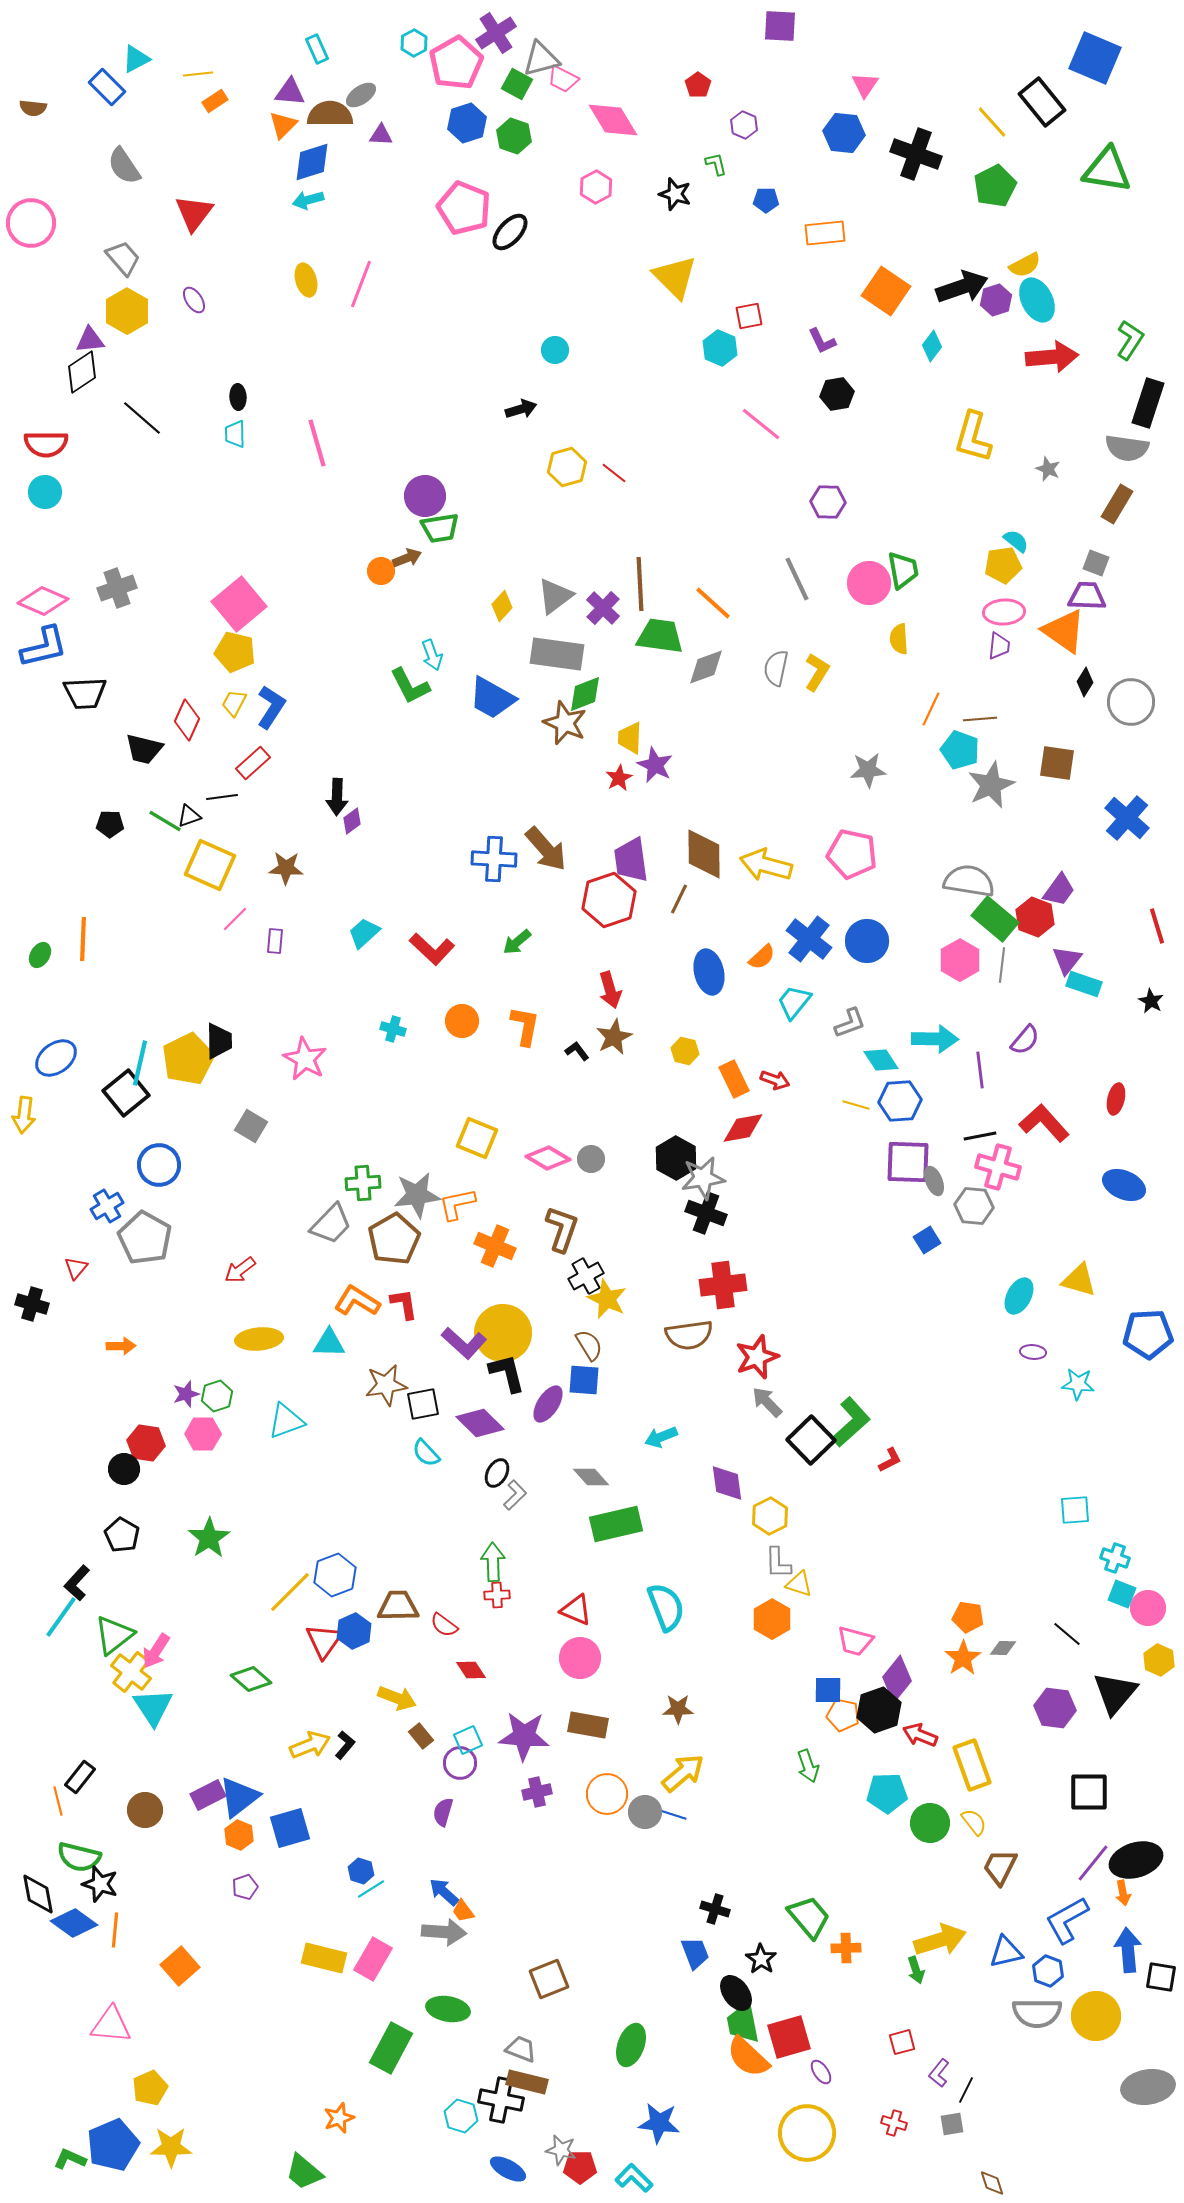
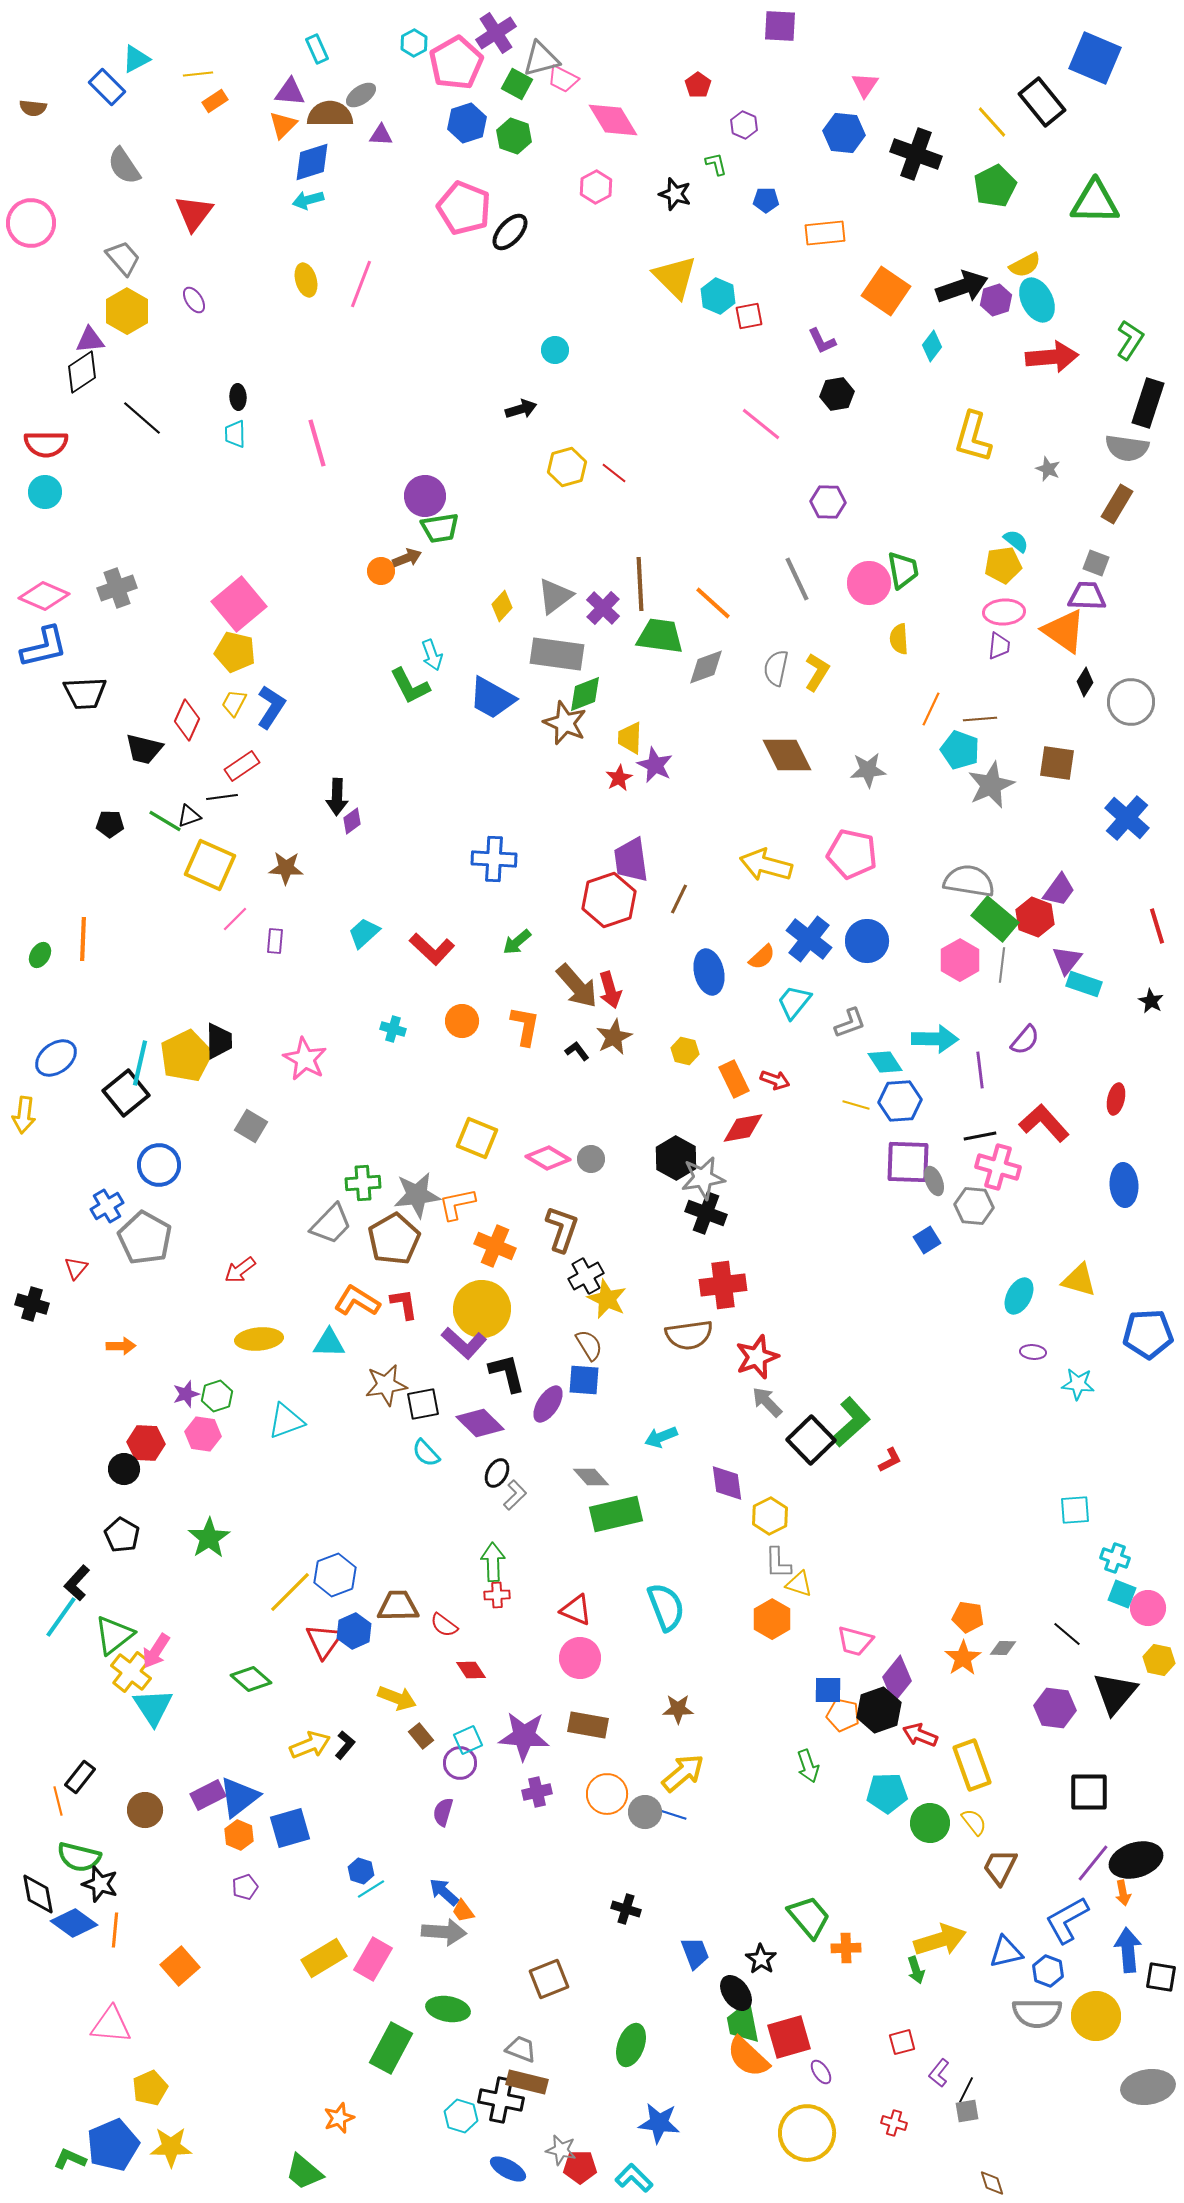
green triangle at (1107, 170): moved 12 px left, 32 px down; rotated 8 degrees counterclockwise
cyan hexagon at (720, 348): moved 2 px left, 52 px up
pink diamond at (43, 601): moved 1 px right, 5 px up
red rectangle at (253, 763): moved 11 px left, 3 px down; rotated 8 degrees clockwise
brown arrow at (546, 849): moved 31 px right, 137 px down
brown diamond at (704, 854): moved 83 px right, 99 px up; rotated 26 degrees counterclockwise
yellow pentagon at (188, 1059): moved 2 px left, 3 px up
cyan diamond at (881, 1060): moved 4 px right, 2 px down
blue ellipse at (1124, 1185): rotated 63 degrees clockwise
yellow circle at (503, 1333): moved 21 px left, 24 px up
pink hexagon at (203, 1434): rotated 8 degrees clockwise
red hexagon at (146, 1443): rotated 6 degrees counterclockwise
green rectangle at (616, 1524): moved 10 px up
yellow hexagon at (1159, 1660): rotated 12 degrees counterclockwise
black cross at (715, 1909): moved 89 px left
yellow rectangle at (324, 1958): rotated 45 degrees counterclockwise
gray square at (952, 2124): moved 15 px right, 13 px up
